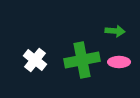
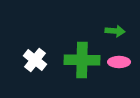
green cross: rotated 12 degrees clockwise
